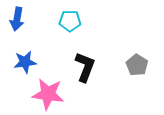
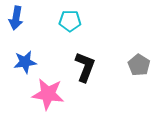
blue arrow: moved 1 px left, 1 px up
gray pentagon: moved 2 px right
